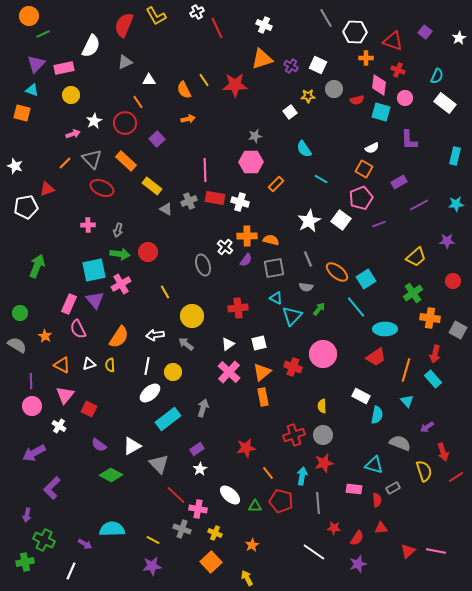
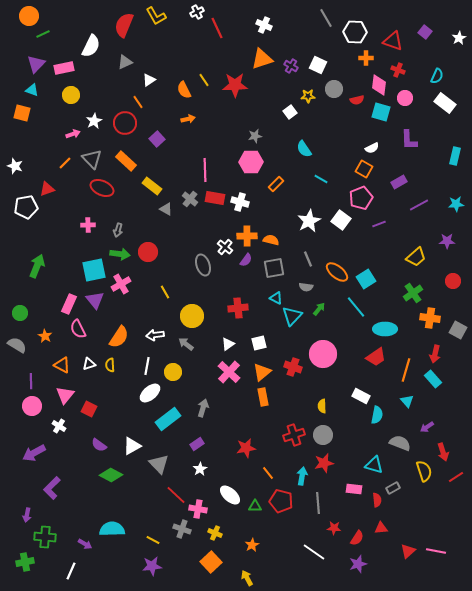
white triangle at (149, 80): rotated 32 degrees counterclockwise
gray cross at (189, 201): moved 1 px right, 2 px up; rotated 28 degrees counterclockwise
purple rectangle at (197, 449): moved 5 px up
green cross at (44, 540): moved 1 px right, 3 px up; rotated 20 degrees counterclockwise
